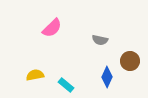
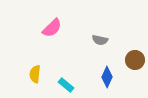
brown circle: moved 5 px right, 1 px up
yellow semicircle: moved 1 px up; rotated 72 degrees counterclockwise
